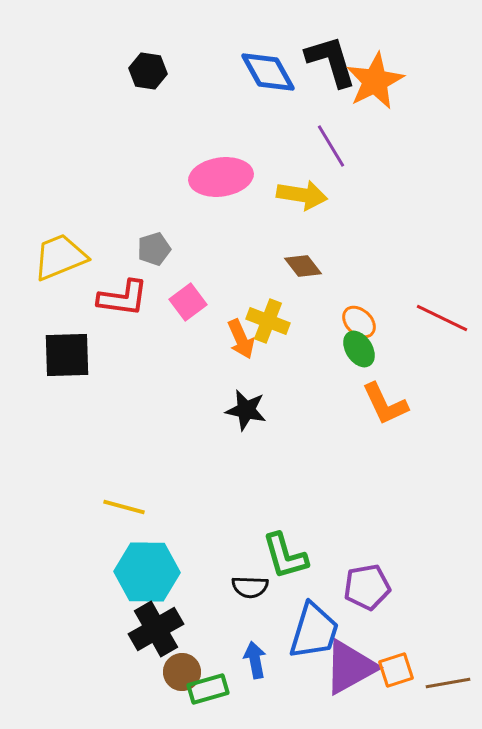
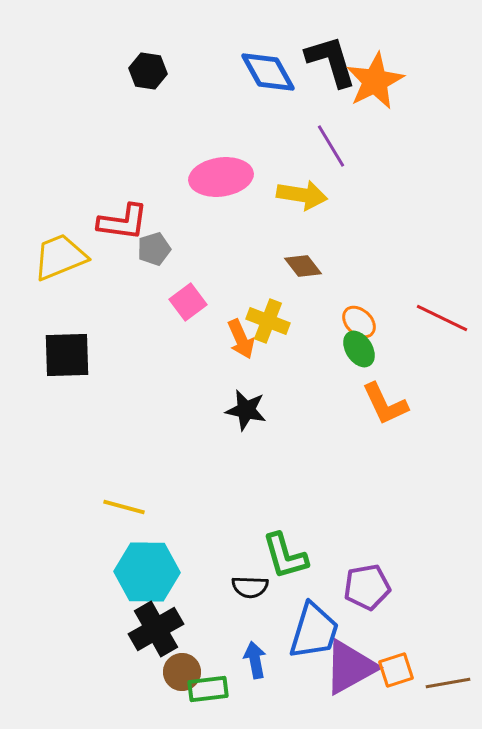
red L-shape: moved 76 px up
green rectangle: rotated 9 degrees clockwise
